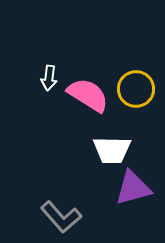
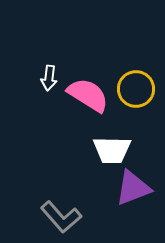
purple triangle: rotated 6 degrees counterclockwise
